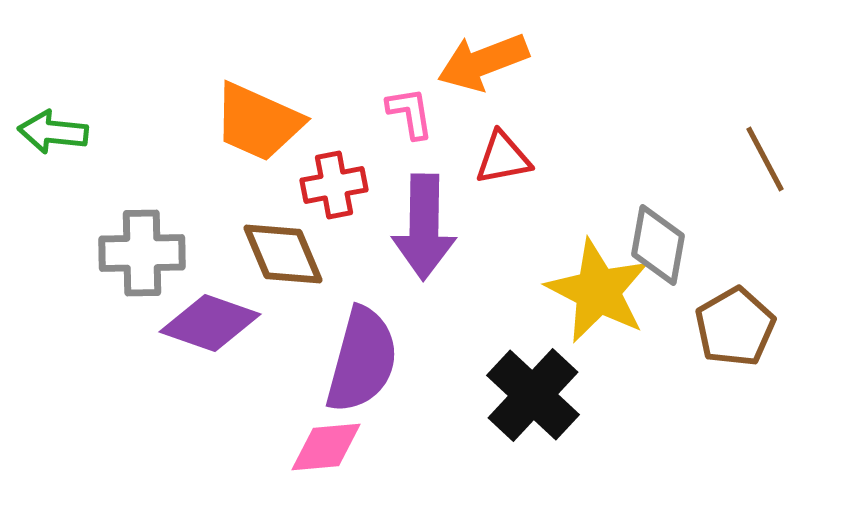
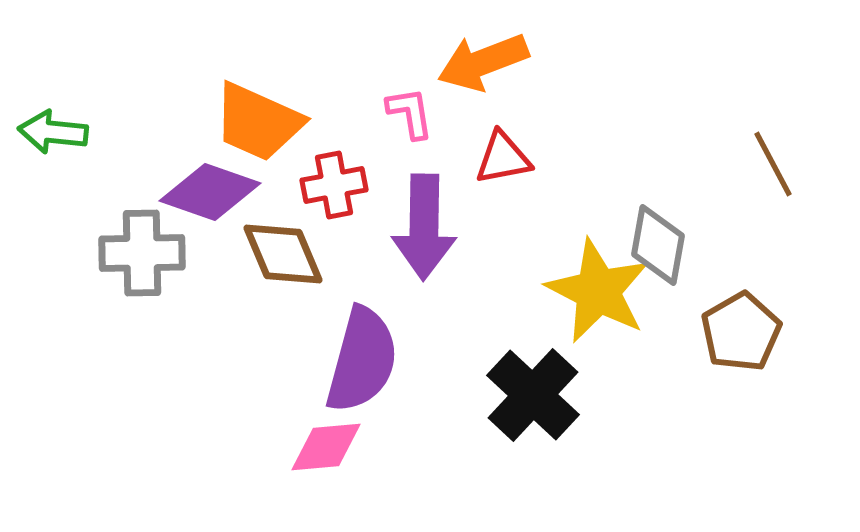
brown line: moved 8 px right, 5 px down
purple diamond: moved 131 px up
brown pentagon: moved 6 px right, 5 px down
